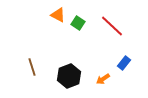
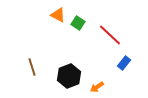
red line: moved 2 px left, 9 px down
orange arrow: moved 6 px left, 8 px down
